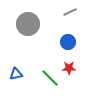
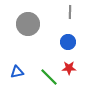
gray line: rotated 64 degrees counterclockwise
blue triangle: moved 1 px right, 2 px up
green line: moved 1 px left, 1 px up
